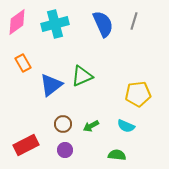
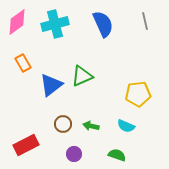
gray line: moved 11 px right; rotated 30 degrees counterclockwise
green arrow: rotated 42 degrees clockwise
purple circle: moved 9 px right, 4 px down
green semicircle: rotated 12 degrees clockwise
